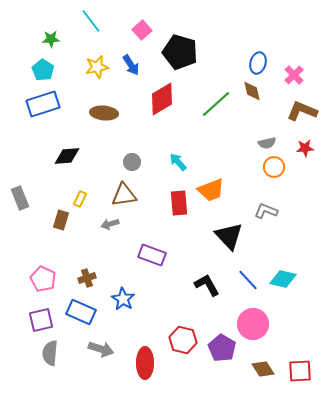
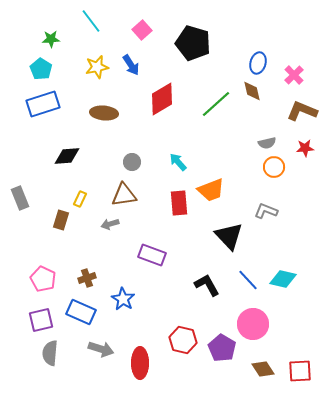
black pentagon at (180, 52): moved 13 px right, 9 px up
cyan pentagon at (43, 70): moved 2 px left, 1 px up
red ellipse at (145, 363): moved 5 px left
